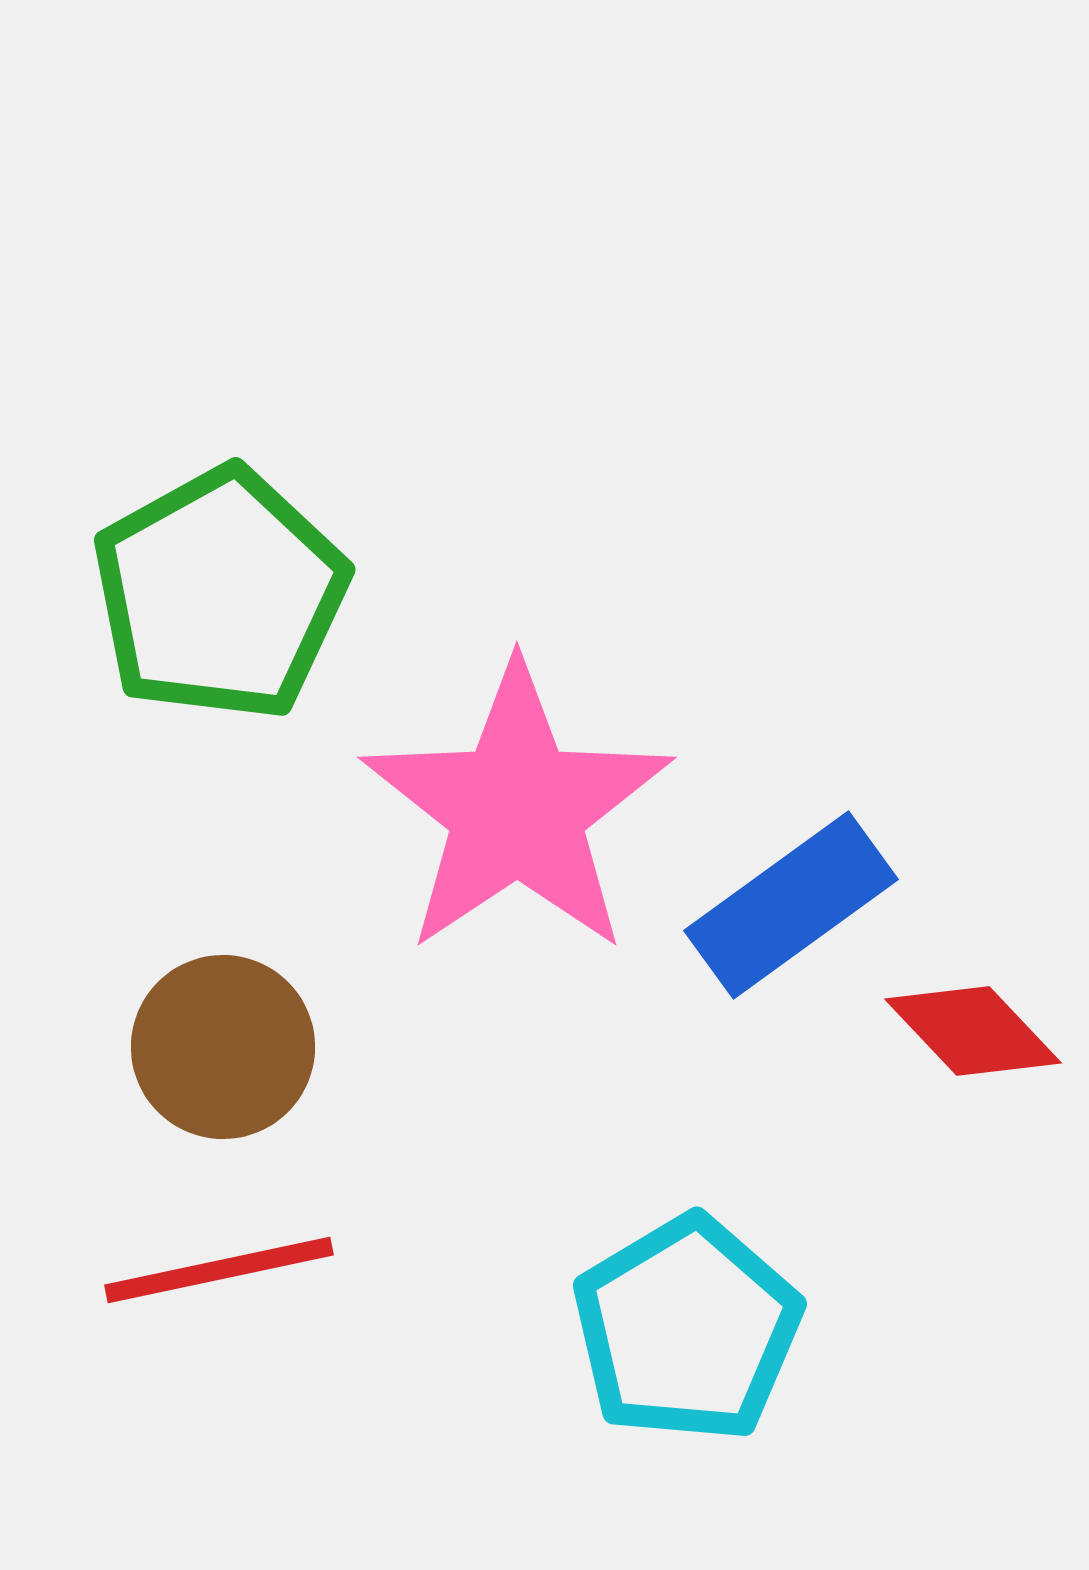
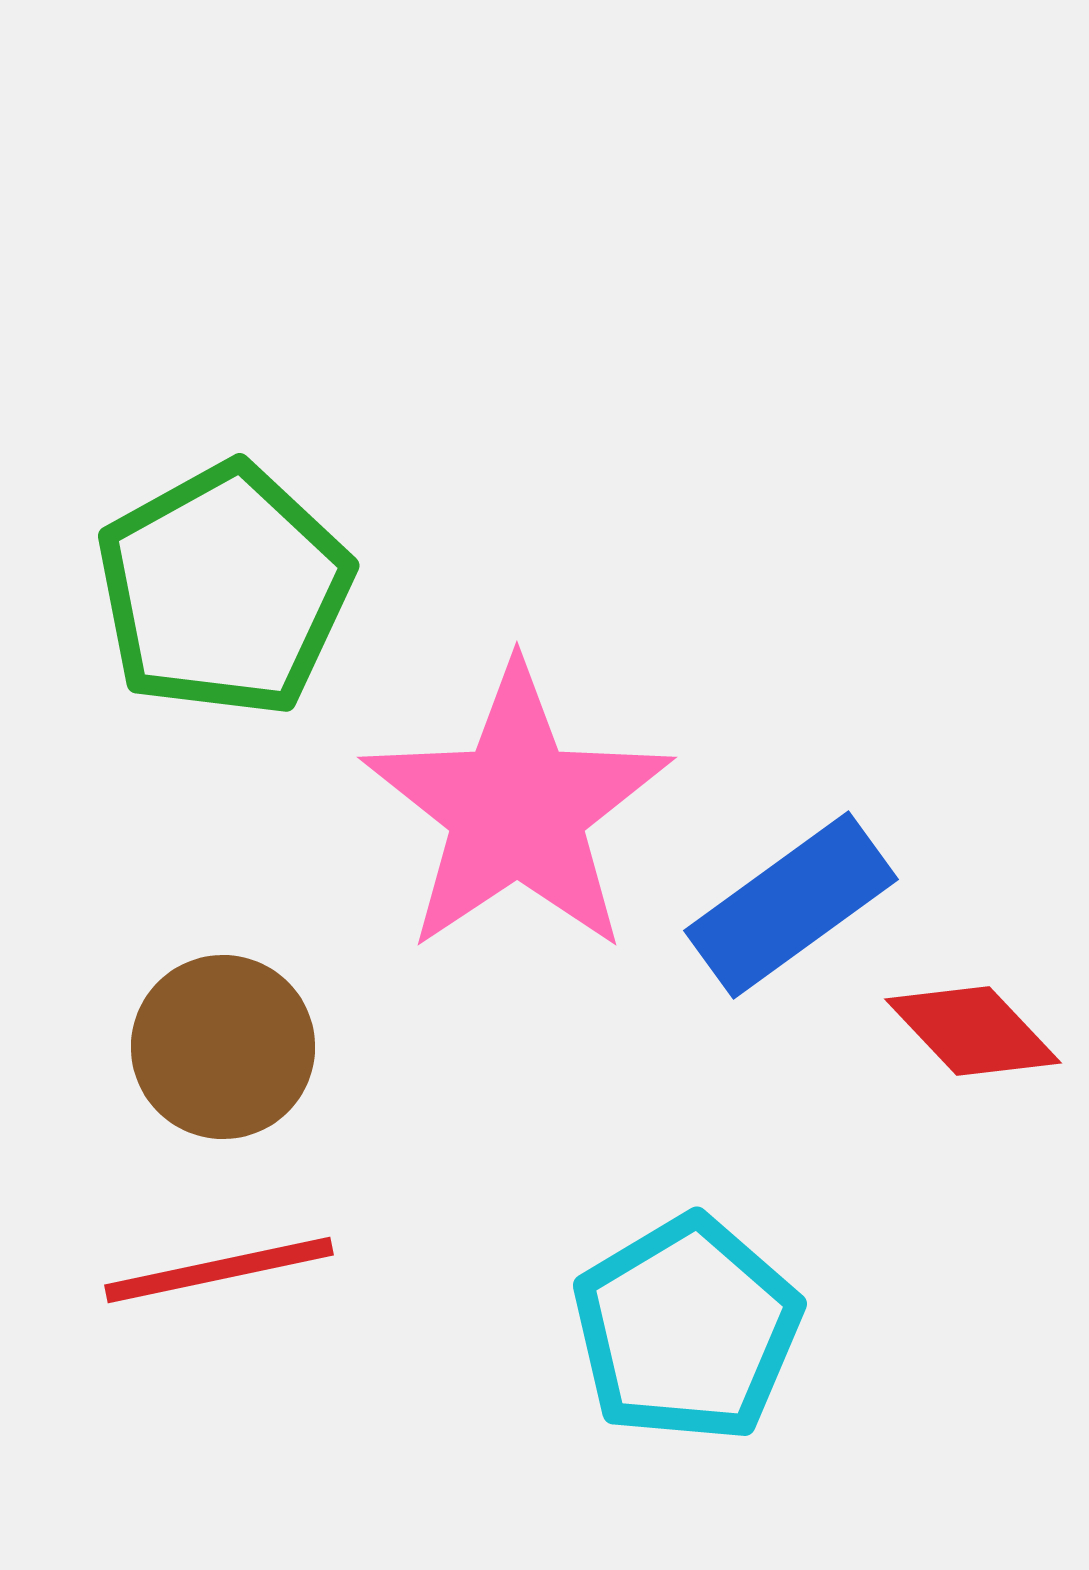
green pentagon: moved 4 px right, 4 px up
